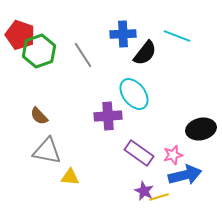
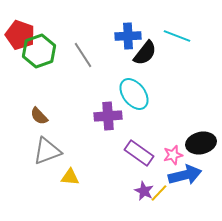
blue cross: moved 5 px right, 2 px down
black ellipse: moved 14 px down
gray triangle: rotated 32 degrees counterclockwise
yellow line: moved 4 px up; rotated 30 degrees counterclockwise
